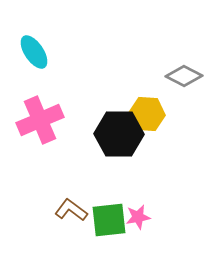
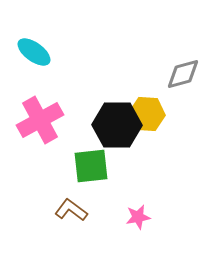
cyan ellipse: rotated 20 degrees counterclockwise
gray diamond: moved 1 px left, 2 px up; rotated 42 degrees counterclockwise
pink cross: rotated 6 degrees counterclockwise
black hexagon: moved 2 px left, 9 px up
green square: moved 18 px left, 54 px up
